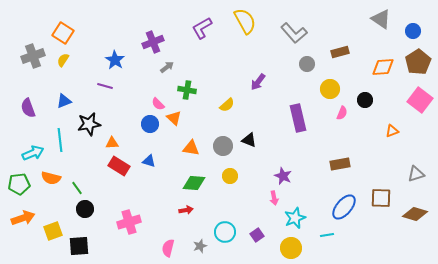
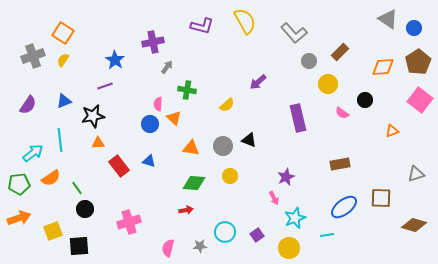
gray triangle at (381, 19): moved 7 px right
purple L-shape at (202, 28): moved 2 px up; rotated 135 degrees counterclockwise
blue circle at (413, 31): moved 1 px right, 3 px up
purple cross at (153, 42): rotated 10 degrees clockwise
brown rectangle at (340, 52): rotated 30 degrees counterclockwise
gray circle at (307, 64): moved 2 px right, 3 px up
gray arrow at (167, 67): rotated 16 degrees counterclockwise
purple arrow at (258, 82): rotated 12 degrees clockwise
purple line at (105, 86): rotated 35 degrees counterclockwise
yellow circle at (330, 89): moved 2 px left, 5 px up
pink semicircle at (158, 104): rotated 48 degrees clockwise
purple semicircle at (28, 108): moved 3 px up; rotated 126 degrees counterclockwise
pink semicircle at (342, 113): rotated 104 degrees clockwise
black star at (89, 124): moved 4 px right, 8 px up
orange triangle at (112, 143): moved 14 px left
cyan arrow at (33, 153): rotated 15 degrees counterclockwise
red rectangle at (119, 166): rotated 20 degrees clockwise
purple star at (283, 176): moved 3 px right, 1 px down; rotated 24 degrees clockwise
orange semicircle at (51, 178): rotated 48 degrees counterclockwise
pink arrow at (274, 198): rotated 16 degrees counterclockwise
blue ellipse at (344, 207): rotated 12 degrees clockwise
brown diamond at (415, 214): moved 1 px left, 11 px down
orange arrow at (23, 218): moved 4 px left
gray star at (200, 246): rotated 16 degrees clockwise
yellow circle at (291, 248): moved 2 px left
